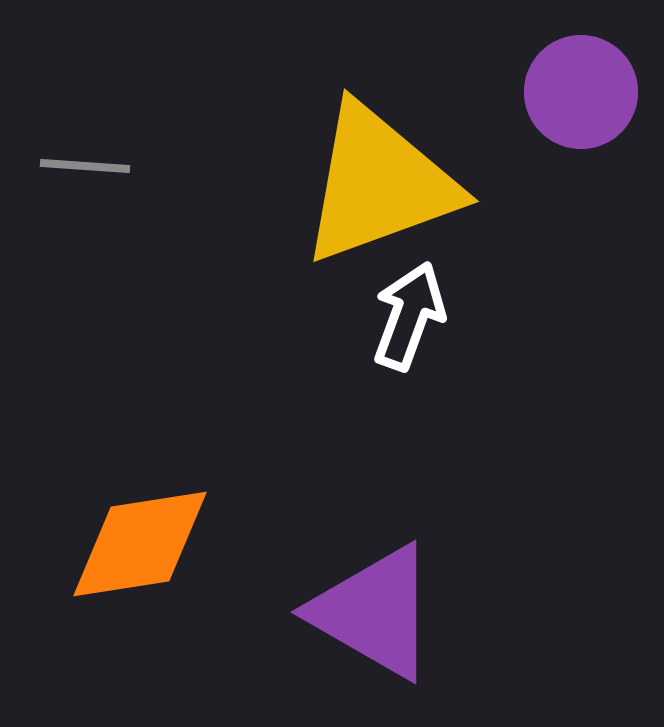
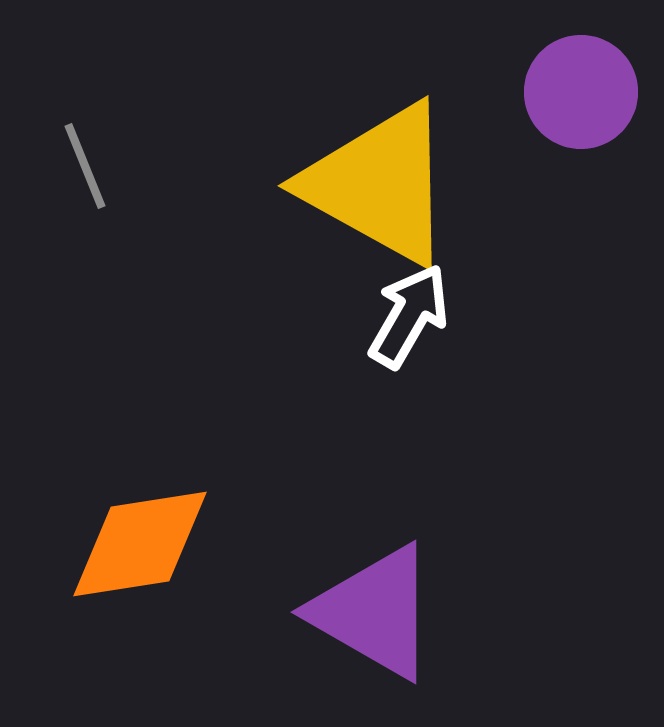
gray line: rotated 64 degrees clockwise
yellow triangle: rotated 49 degrees clockwise
white arrow: rotated 10 degrees clockwise
